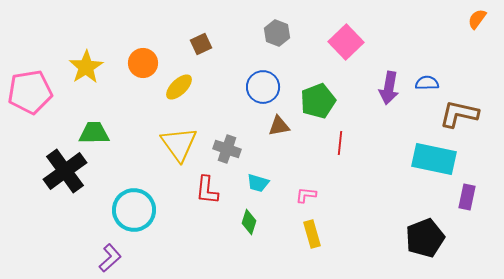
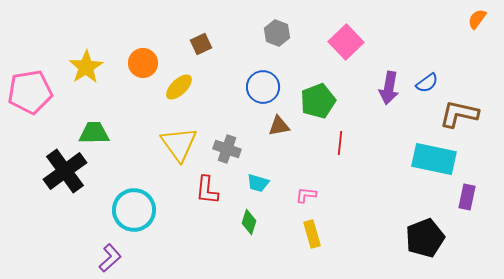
blue semicircle: rotated 145 degrees clockwise
